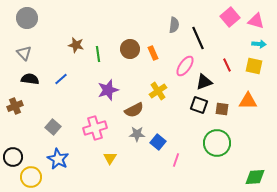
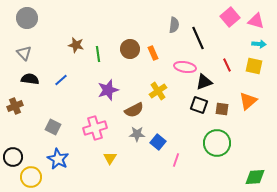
pink ellipse: moved 1 px down; rotated 65 degrees clockwise
blue line: moved 1 px down
orange triangle: rotated 42 degrees counterclockwise
gray square: rotated 14 degrees counterclockwise
